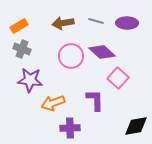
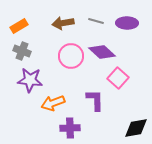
gray cross: moved 2 px down
black diamond: moved 2 px down
